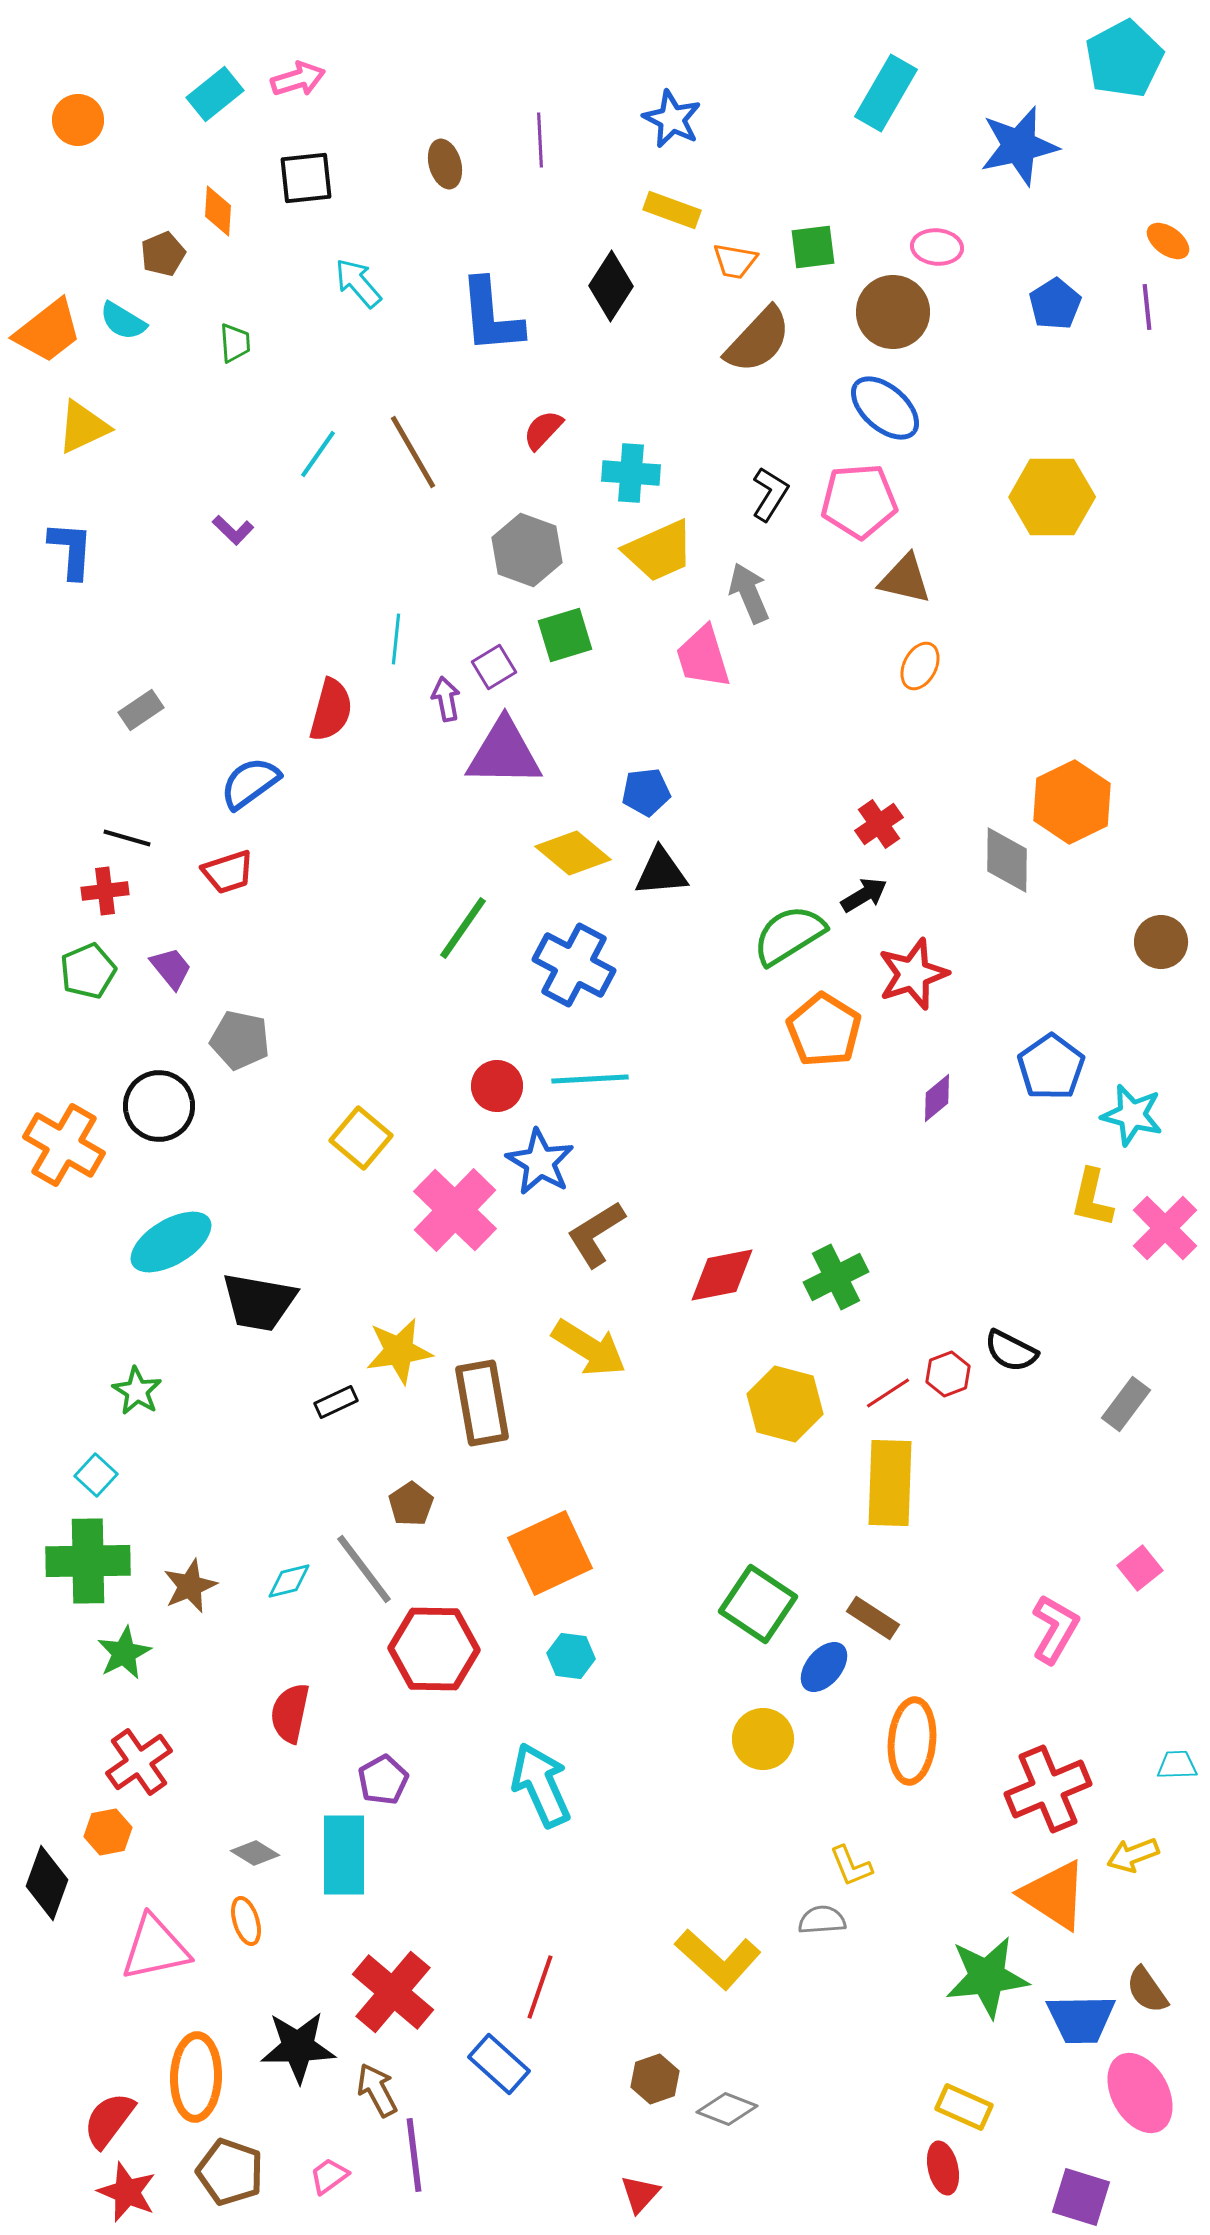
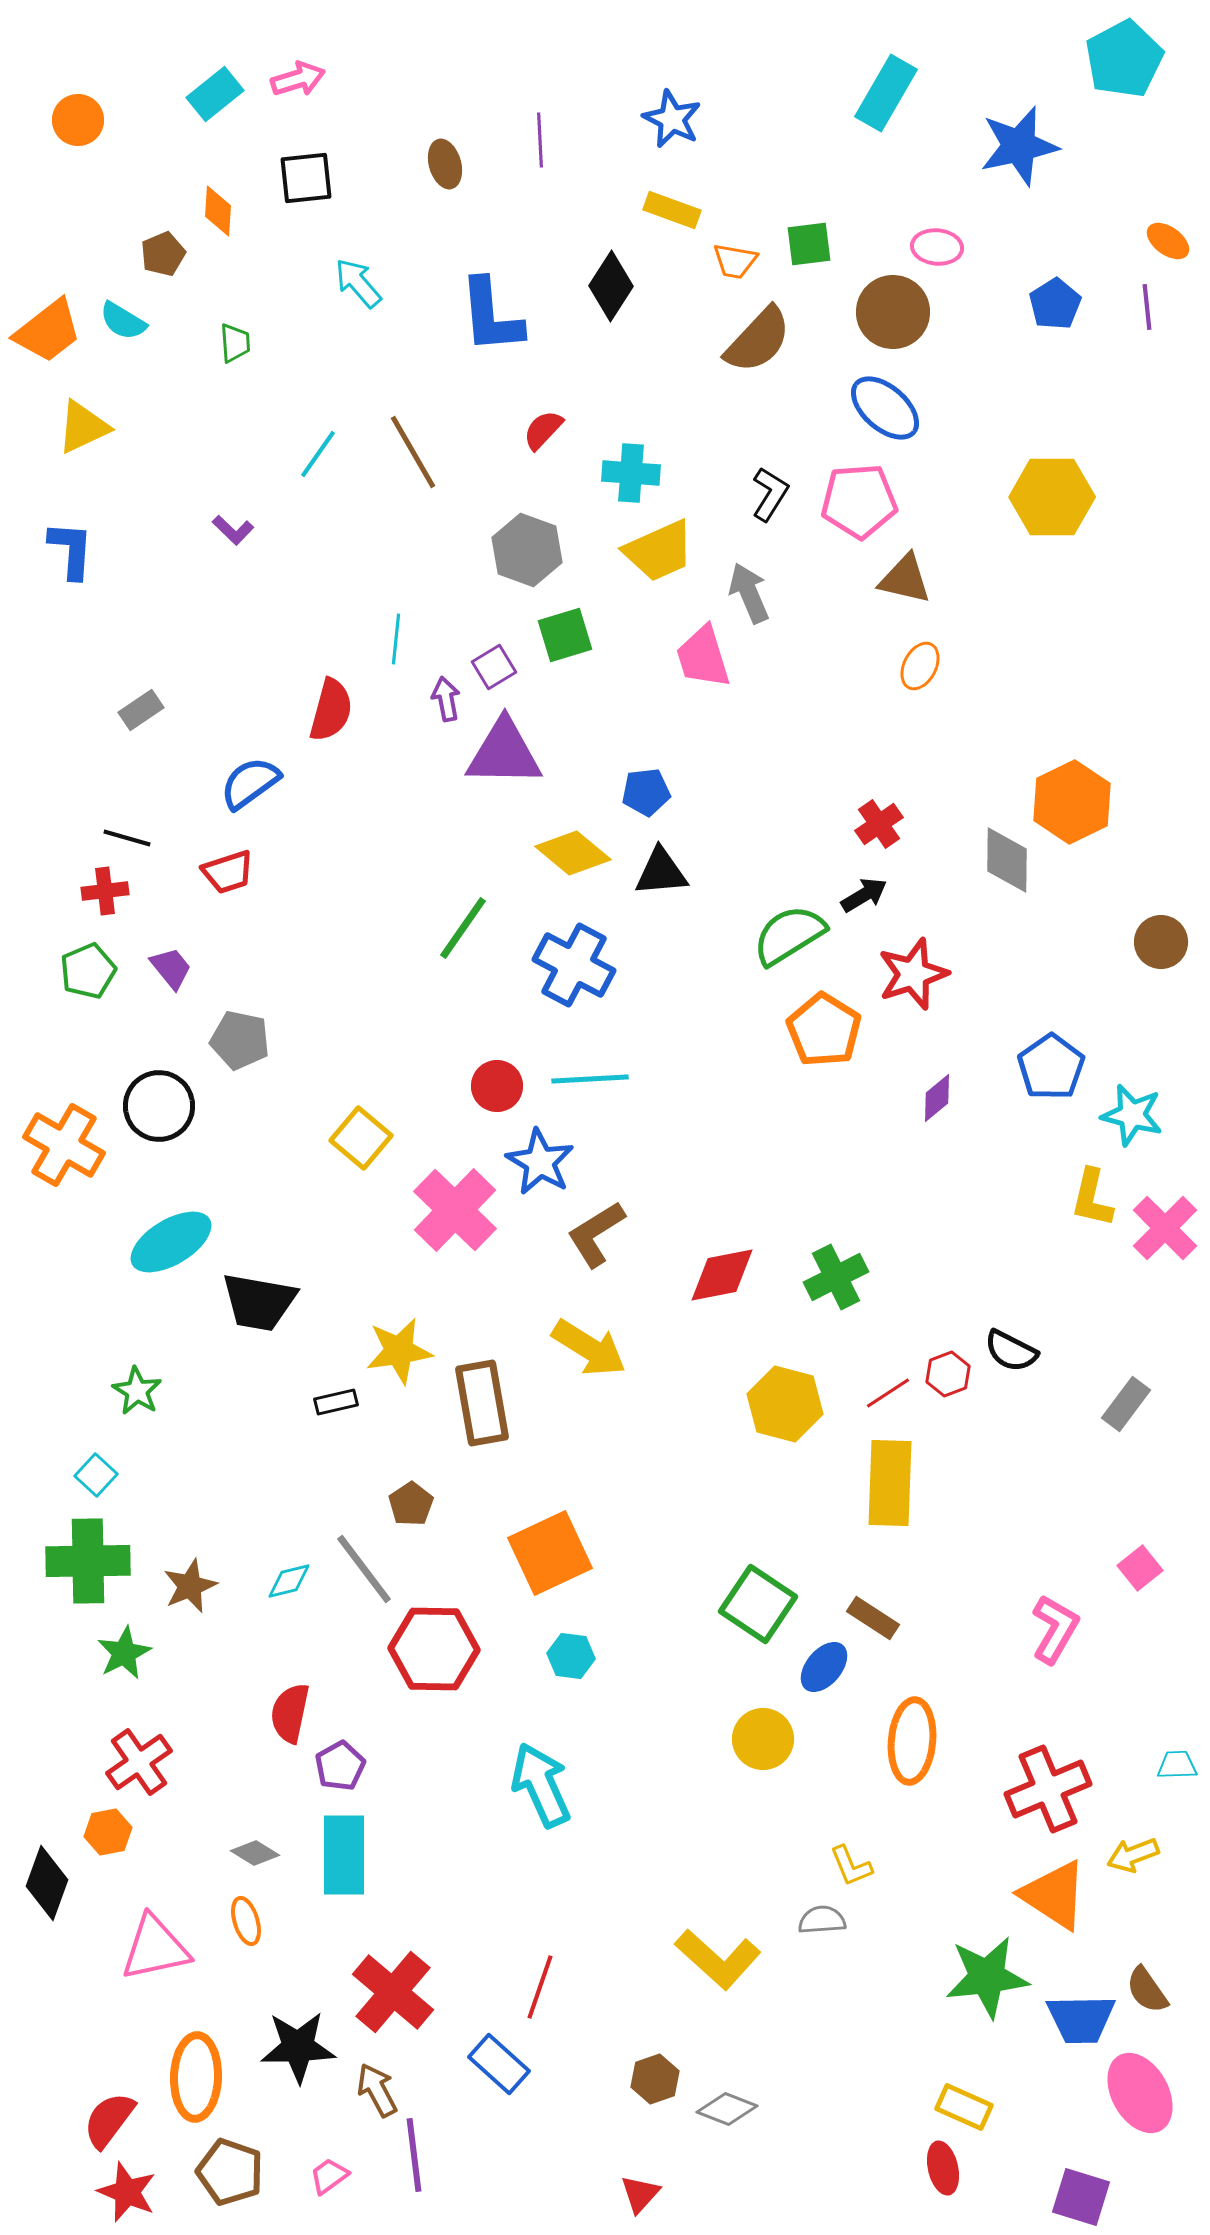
green square at (813, 247): moved 4 px left, 3 px up
black rectangle at (336, 1402): rotated 12 degrees clockwise
purple pentagon at (383, 1780): moved 43 px left, 14 px up
